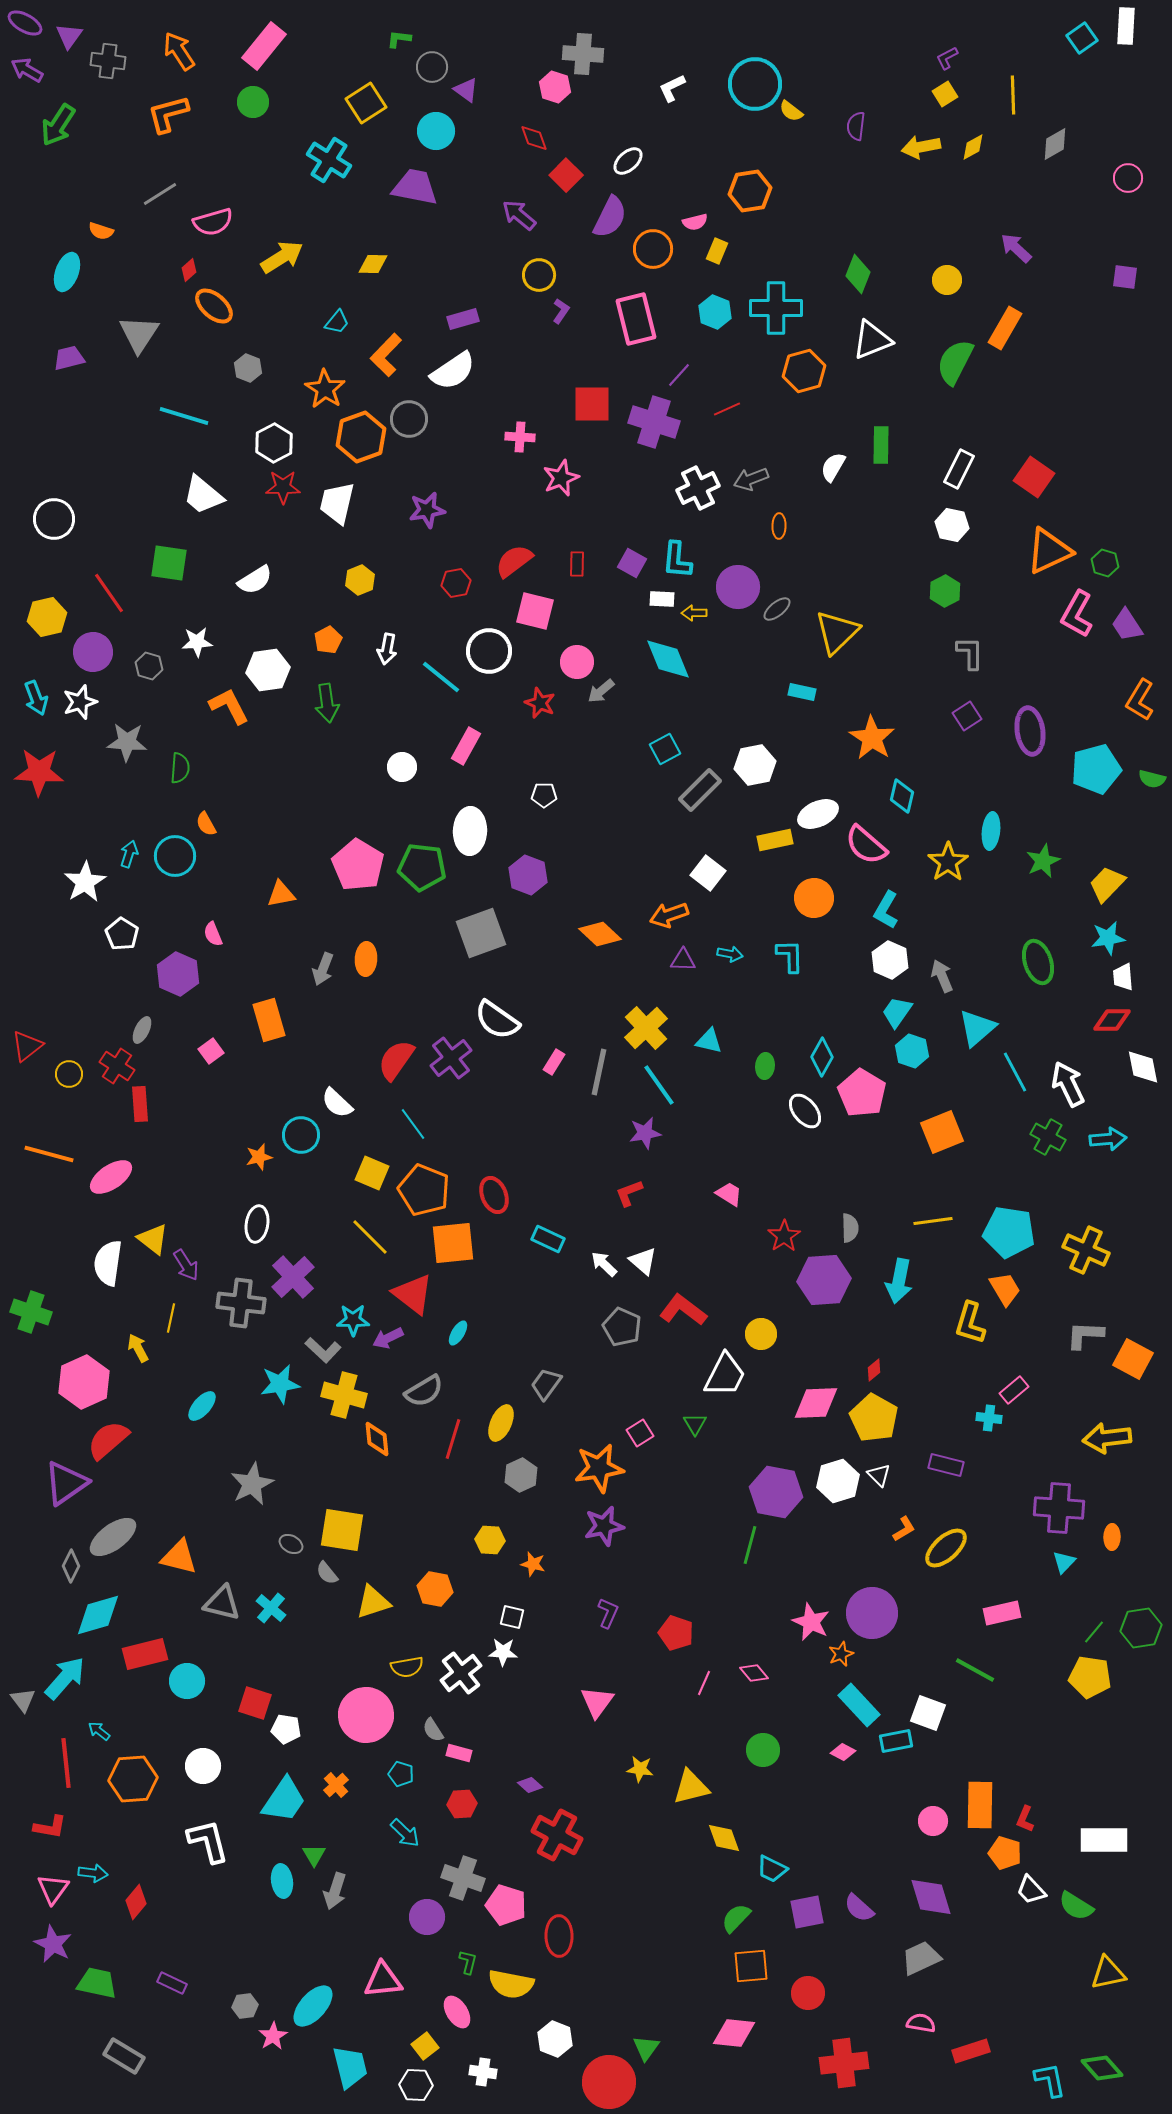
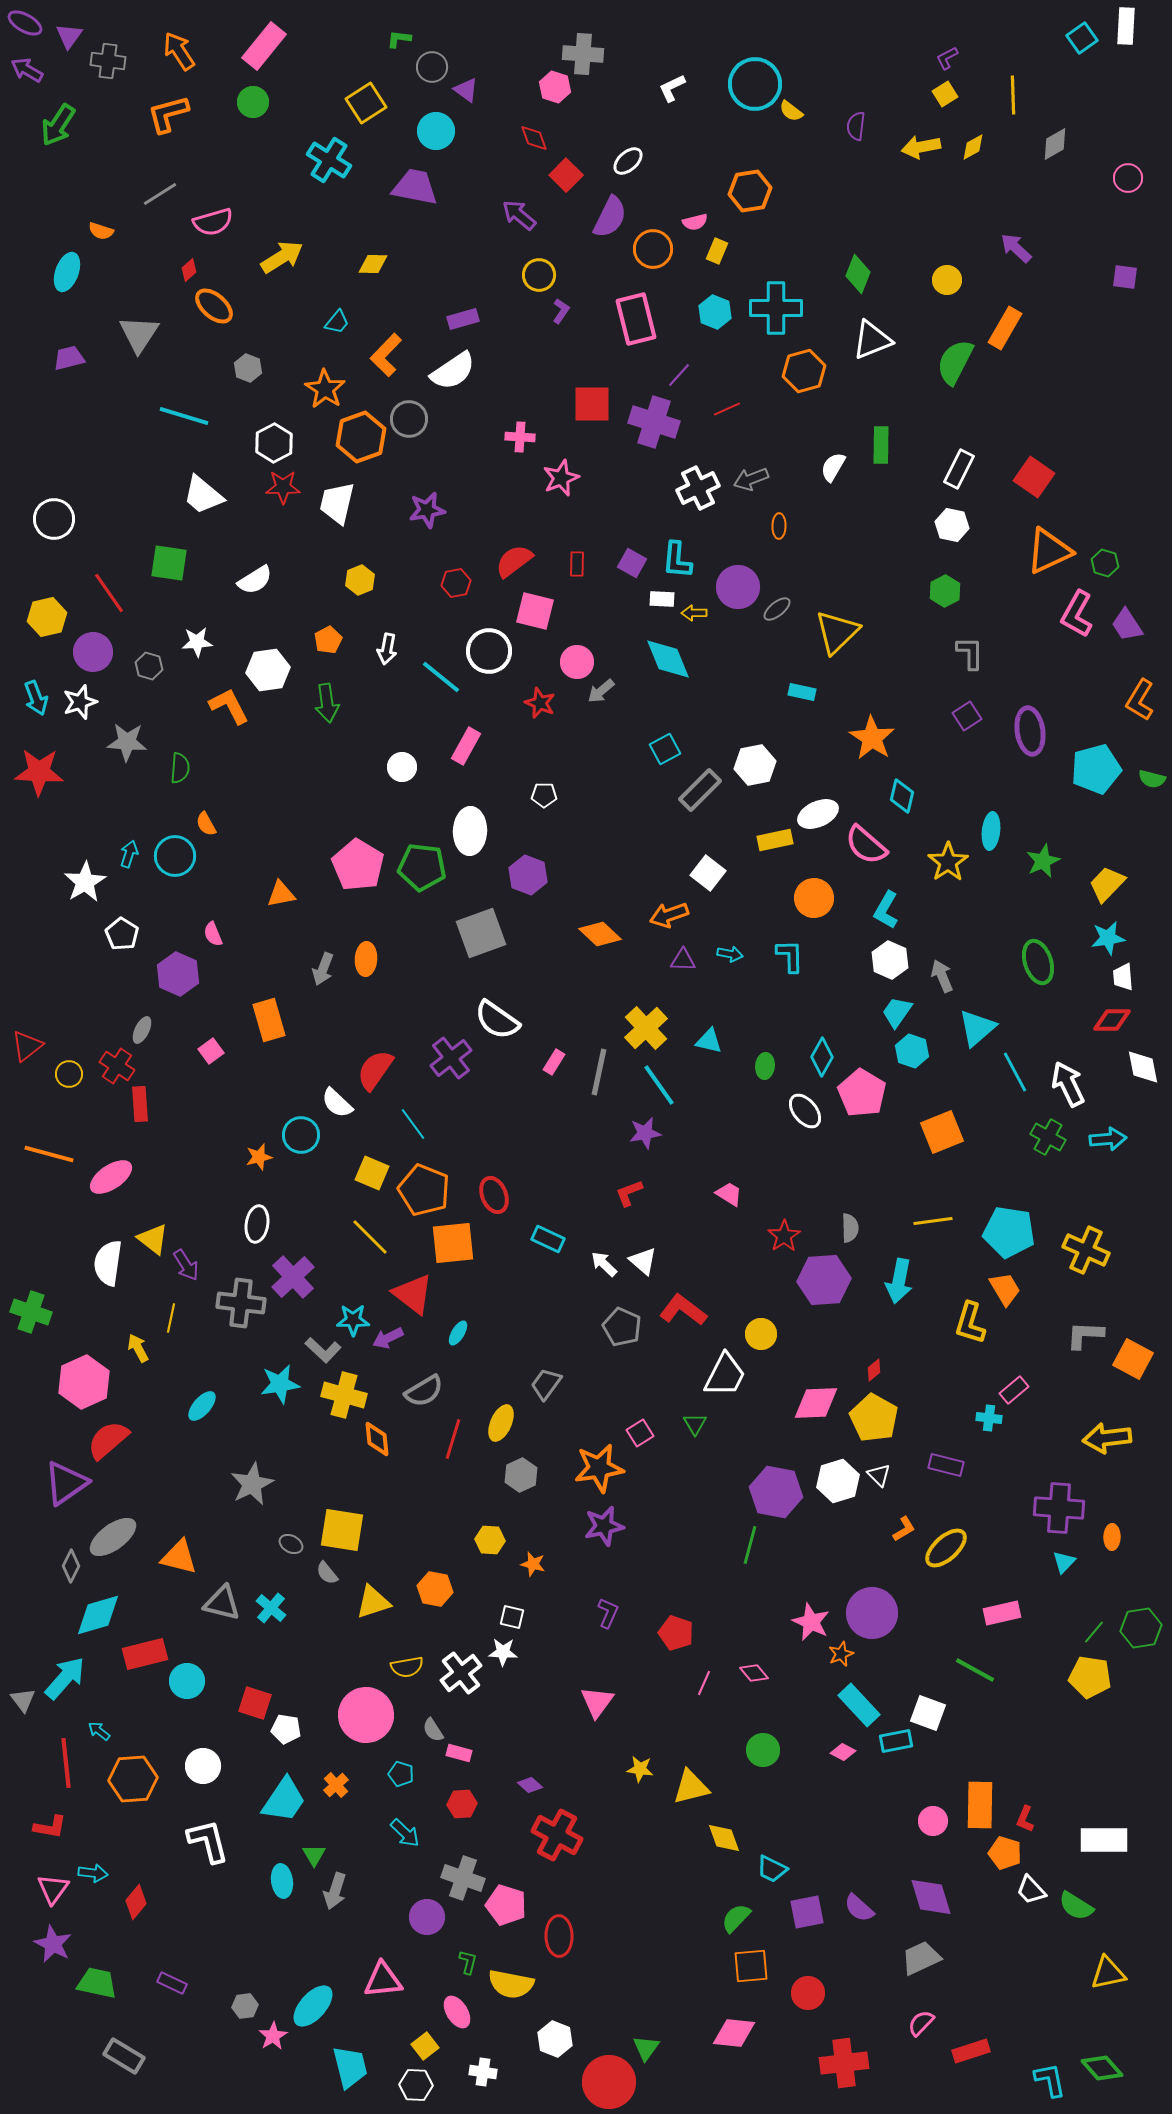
red semicircle at (396, 1060): moved 21 px left, 10 px down
pink semicircle at (921, 2023): rotated 56 degrees counterclockwise
